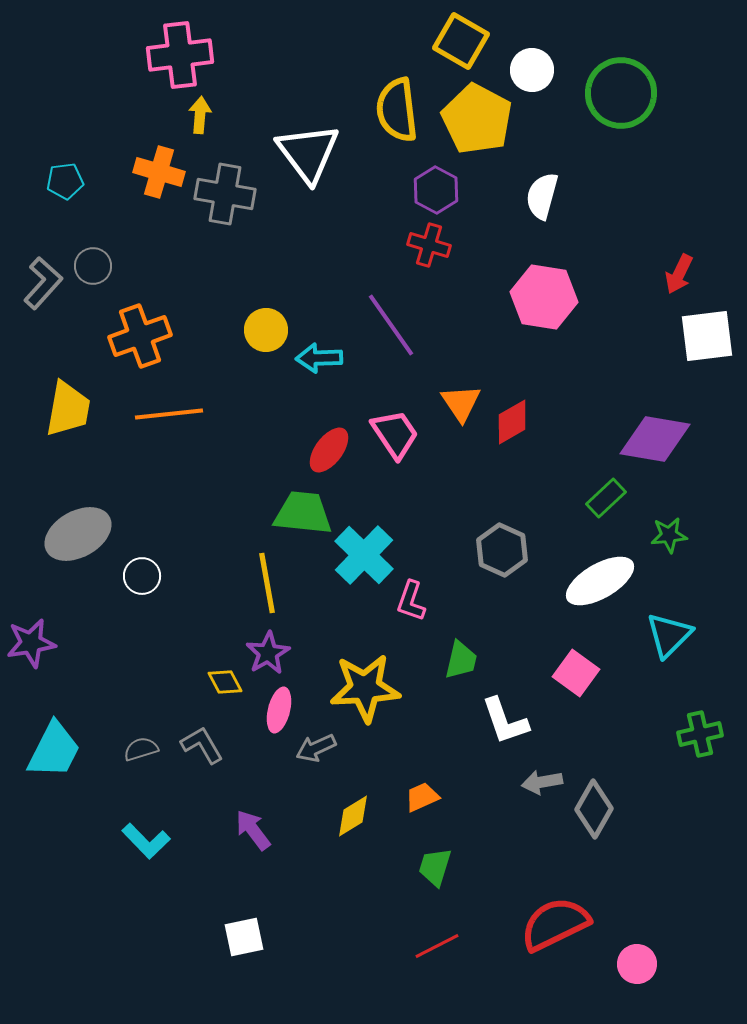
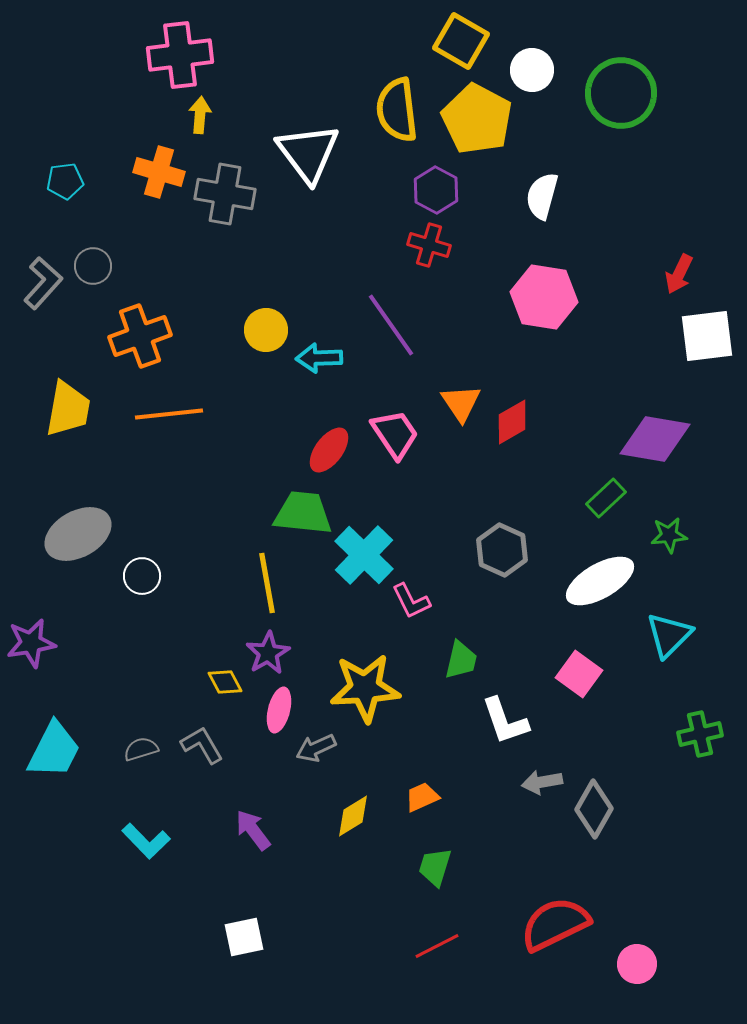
pink L-shape at (411, 601): rotated 45 degrees counterclockwise
pink square at (576, 673): moved 3 px right, 1 px down
